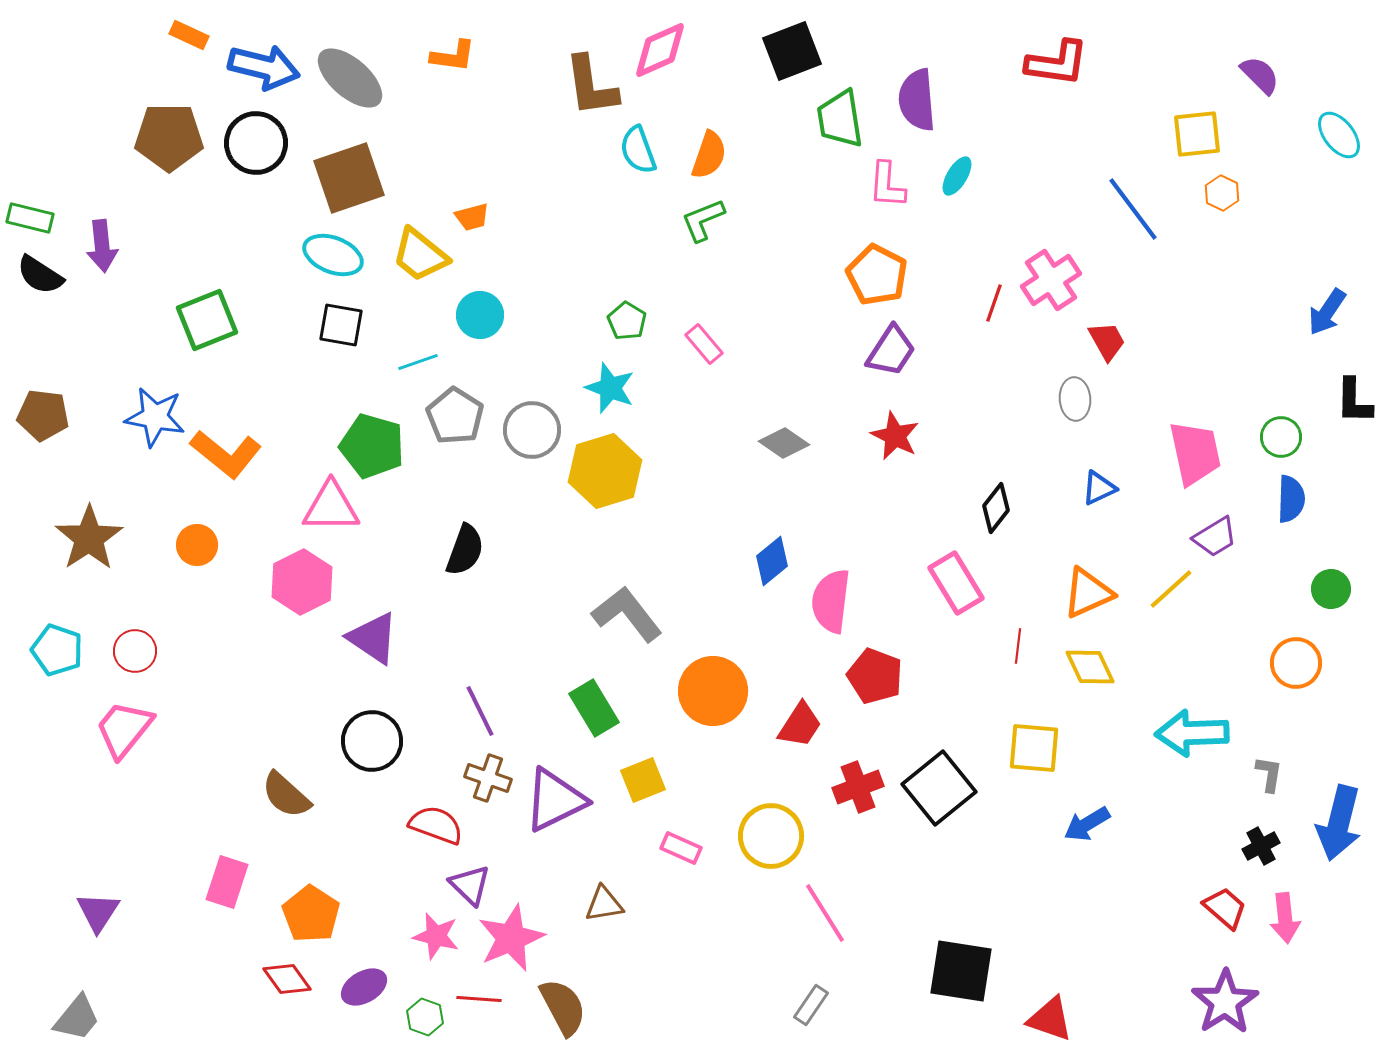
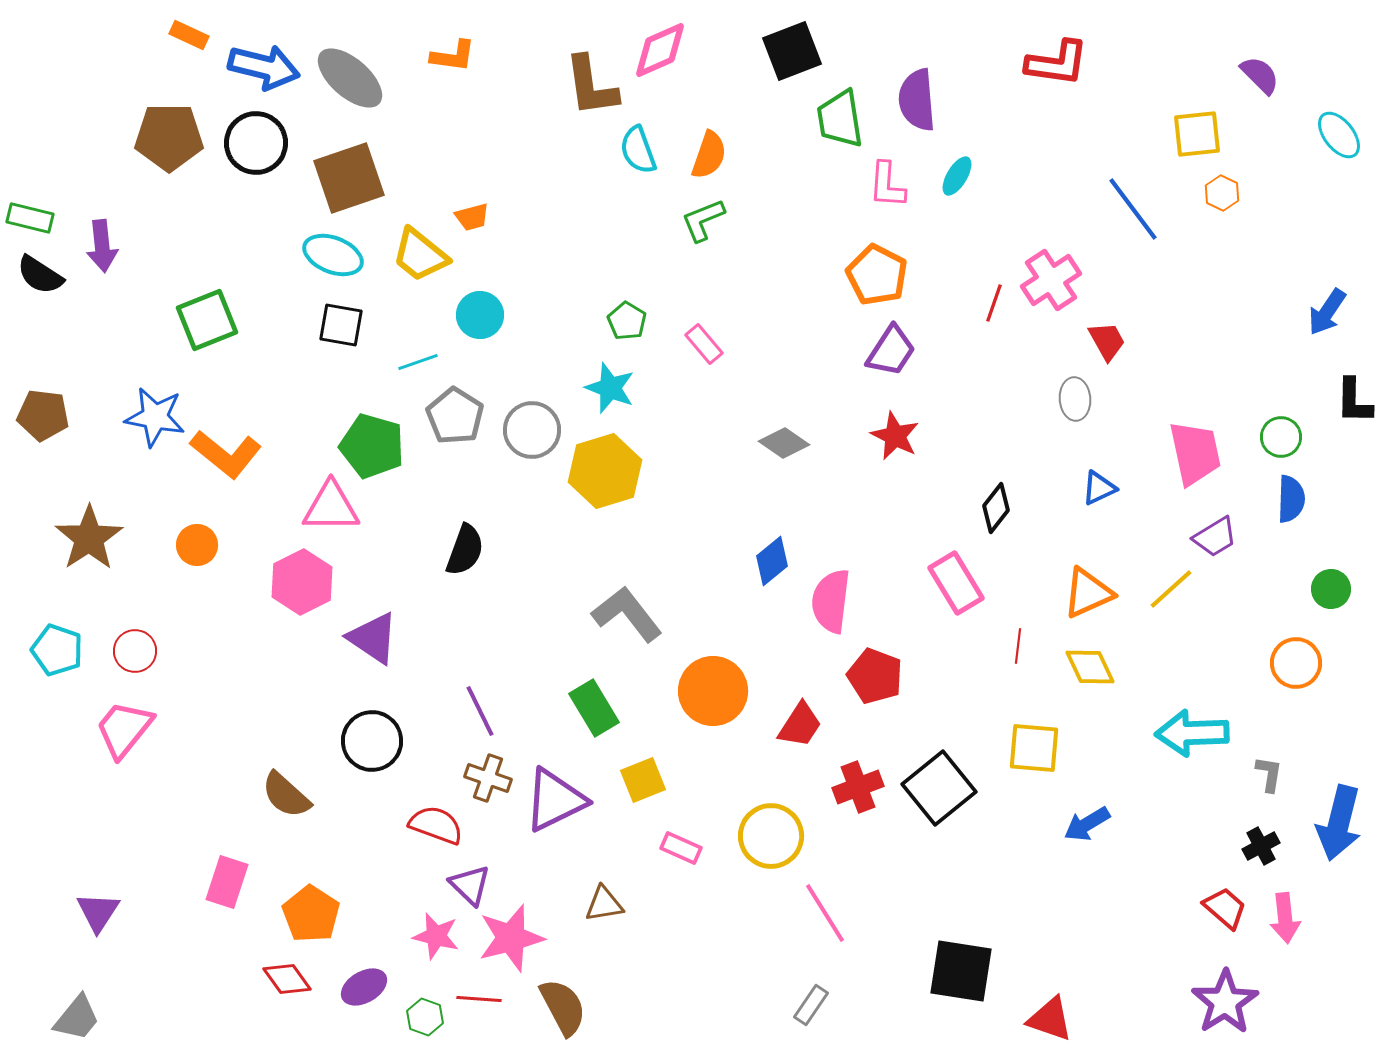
pink star at (511, 938): rotated 8 degrees clockwise
